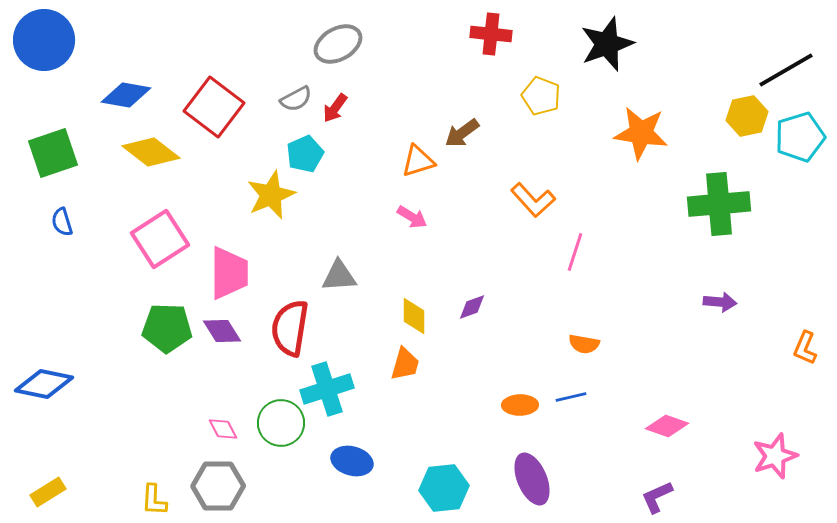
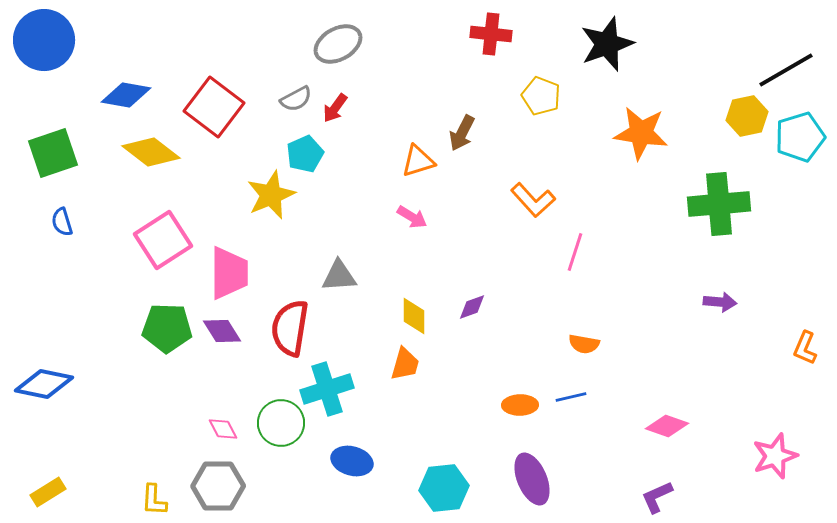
brown arrow at (462, 133): rotated 27 degrees counterclockwise
pink square at (160, 239): moved 3 px right, 1 px down
